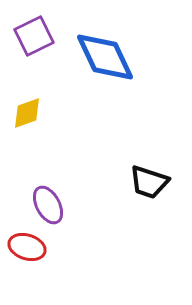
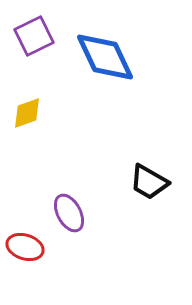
black trapezoid: rotated 12 degrees clockwise
purple ellipse: moved 21 px right, 8 px down
red ellipse: moved 2 px left
